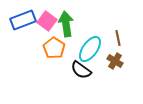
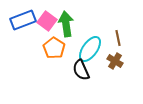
black semicircle: rotated 30 degrees clockwise
